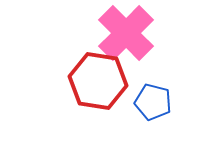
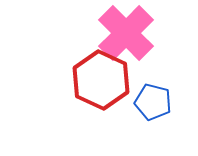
red hexagon: moved 3 px right, 1 px up; rotated 16 degrees clockwise
